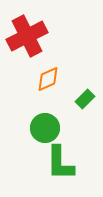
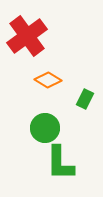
red cross: rotated 9 degrees counterclockwise
orange diamond: moved 1 px down; rotated 56 degrees clockwise
green rectangle: rotated 18 degrees counterclockwise
